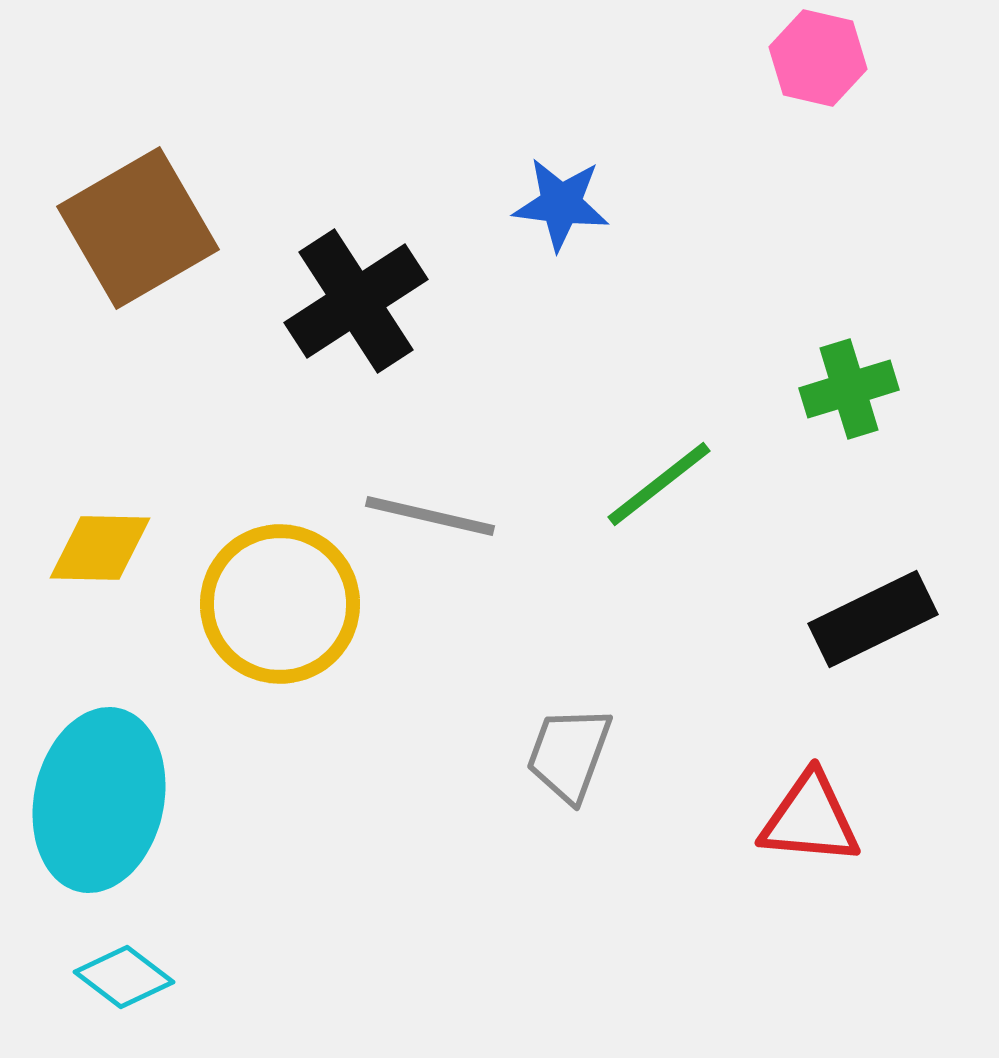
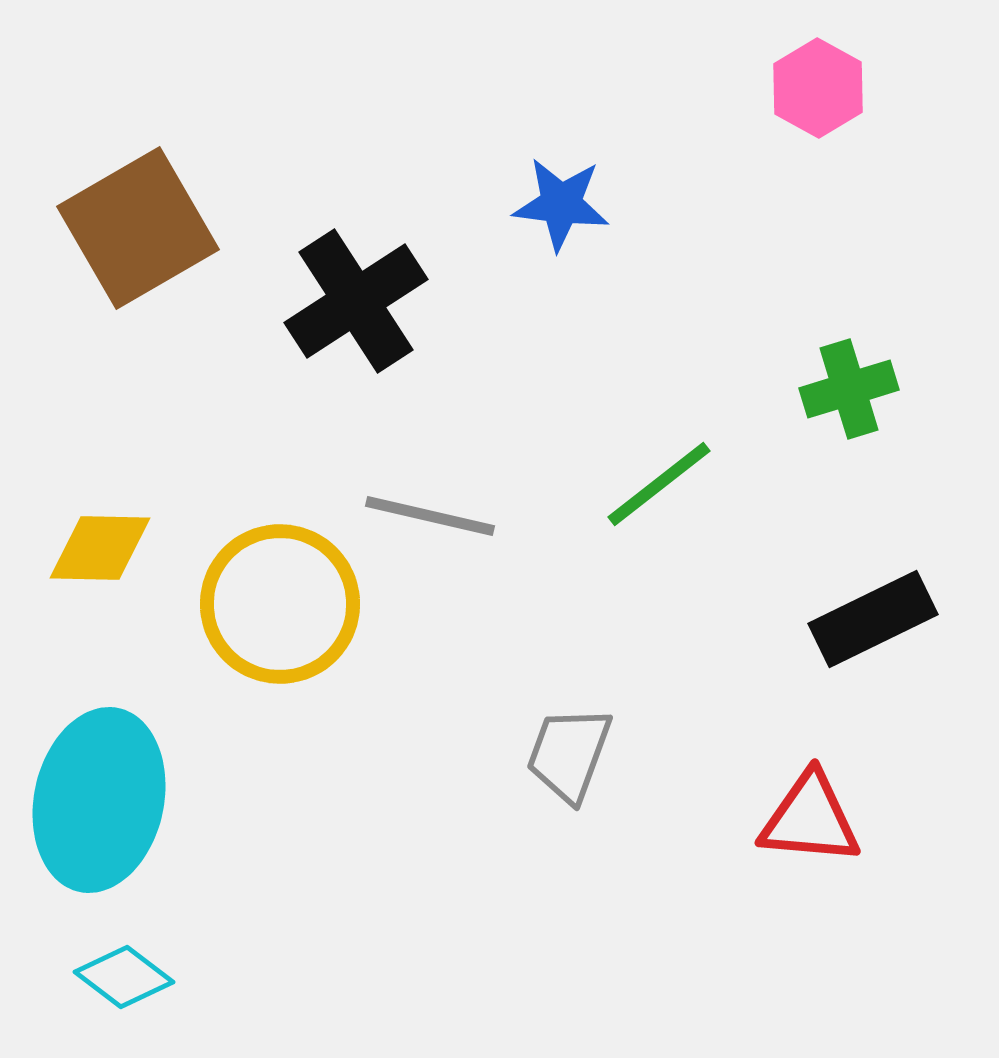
pink hexagon: moved 30 px down; rotated 16 degrees clockwise
